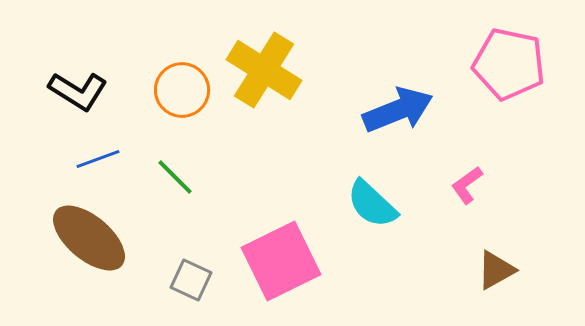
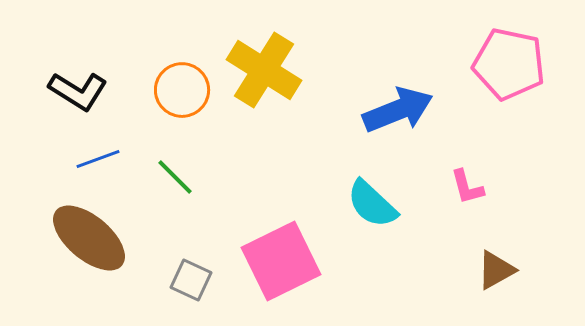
pink L-shape: moved 2 px down; rotated 69 degrees counterclockwise
